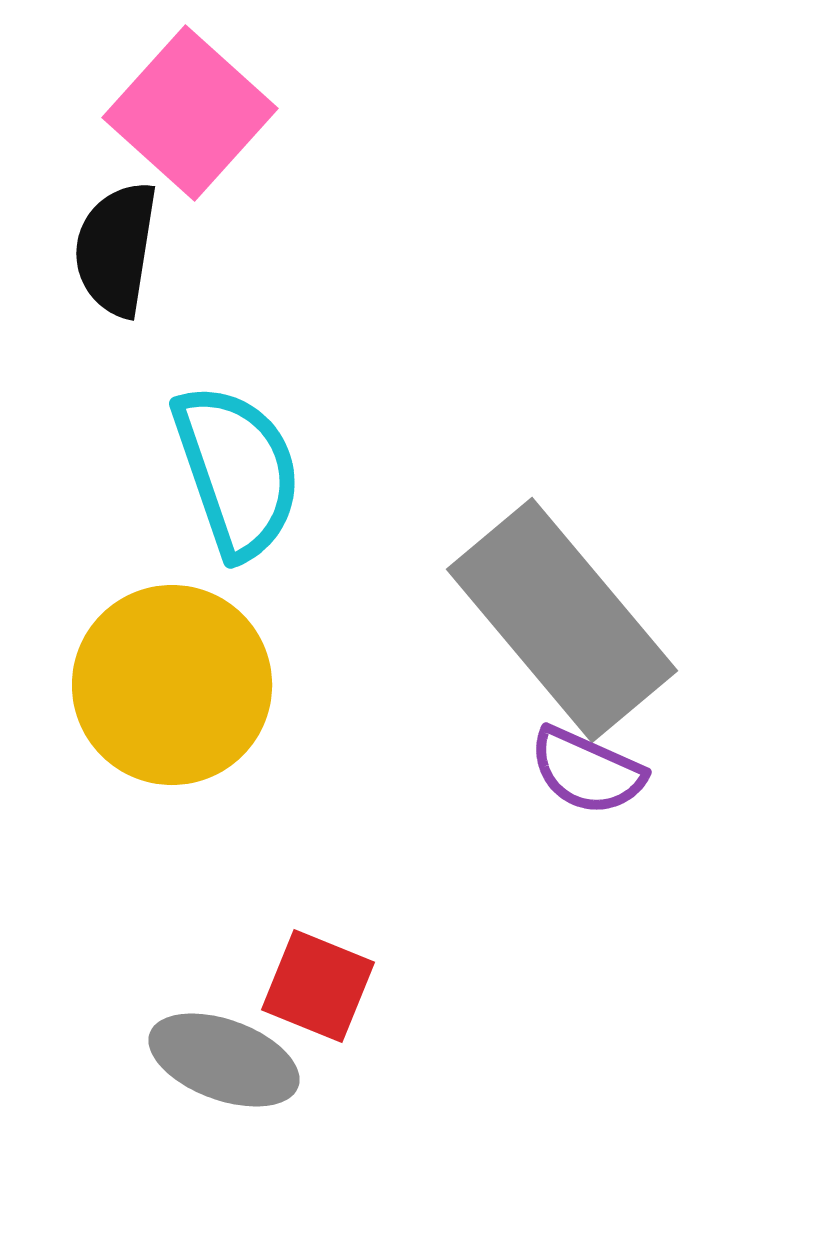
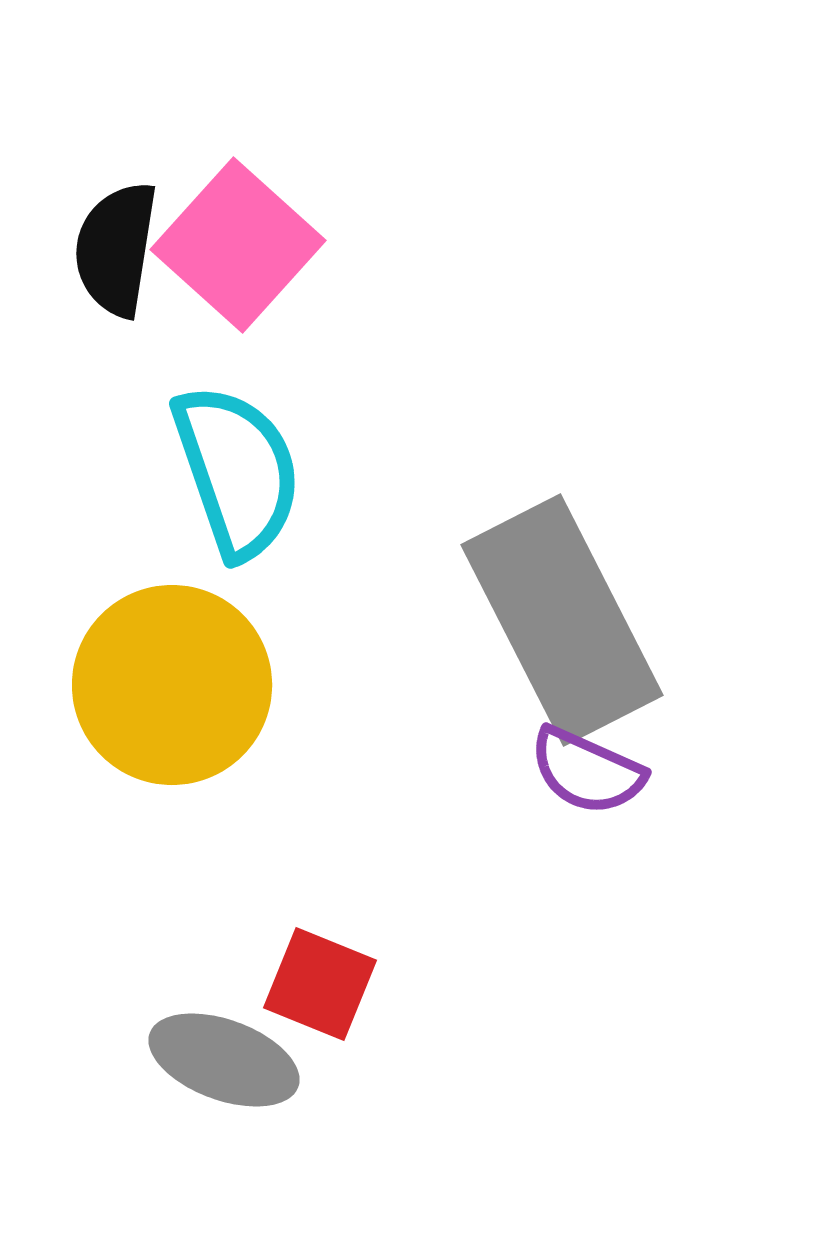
pink square: moved 48 px right, 132 px down
gray rectangle: rotated 13 degrees clockwise
red square: moved 2 px right, 2 px up
